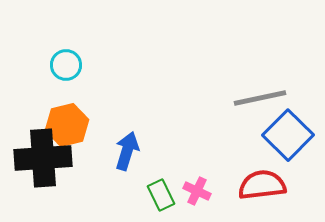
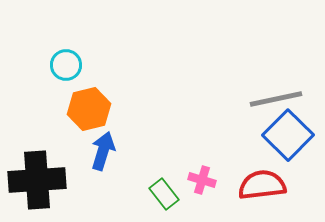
gray line: moved 16 px right, 1 px down
orange hexagon: moved 22 px right, 16 px up
blue arrow: moved 24 px left
black cross: moved 6 px left, 22 px down
pink cross: moved 5 px right, 11 px up; rotated 8 degrees counterclockwise
green rectangle: moved 3 px right, 1 px up; rotated 12 degrees counterclockwise
